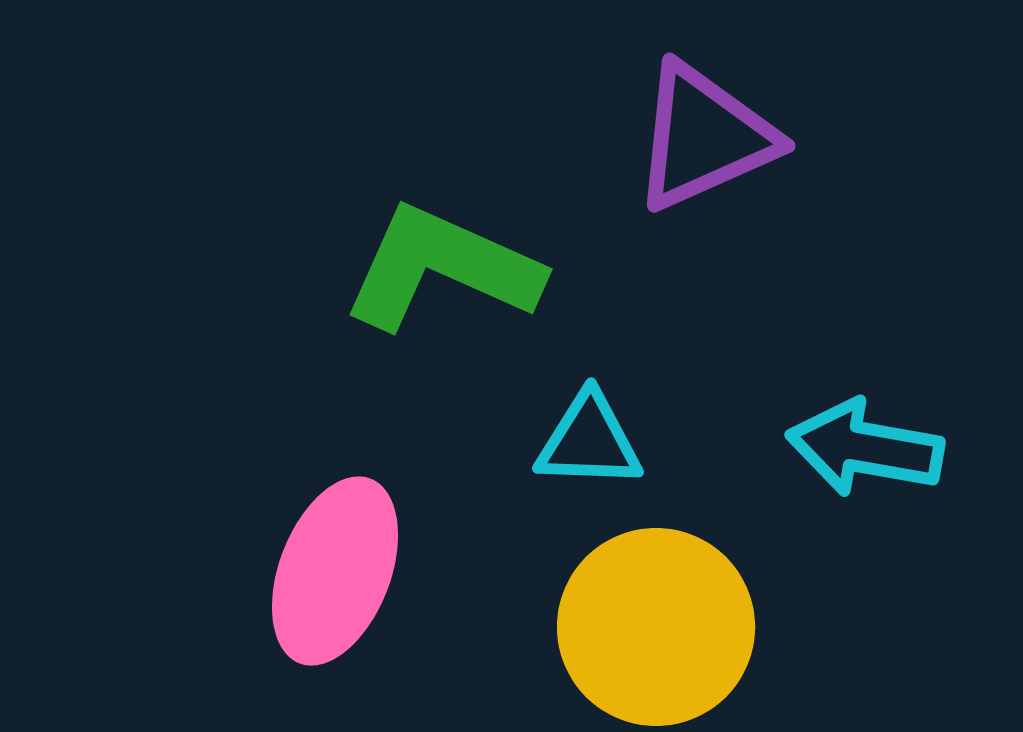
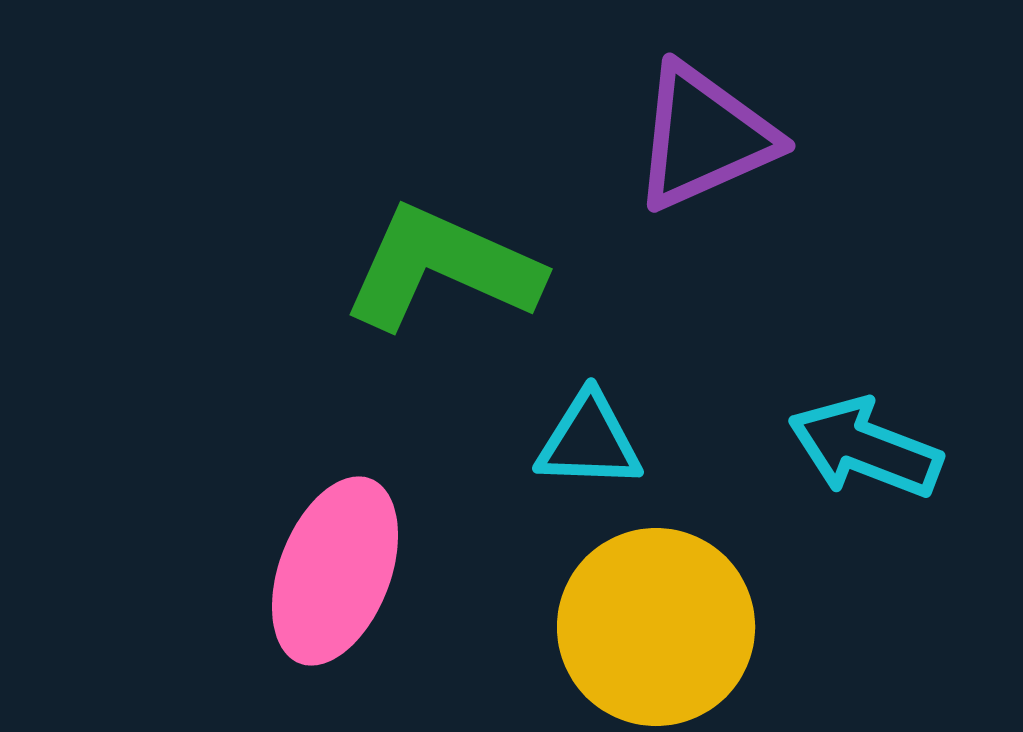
cyan arrow: rotated 11 degrees clockwise
